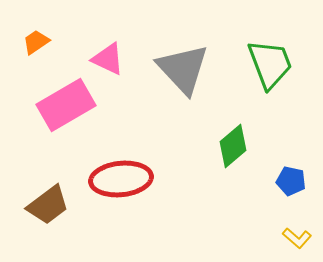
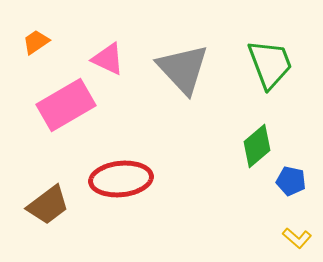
green diamond: moved 24 px right
